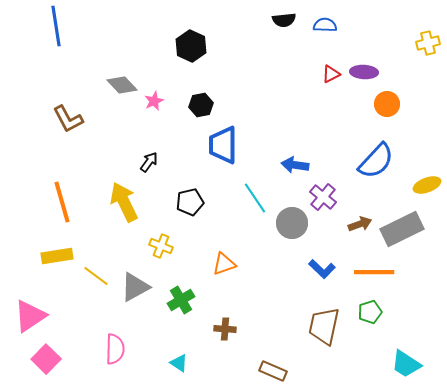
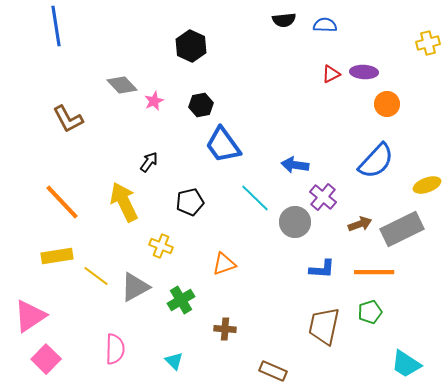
blue trapezoid at (223, 145): rotated 36 degrees counterclockwise
cyan line at (255, 198): rotated 12 degrees counterclockwise
orange line at (62, 202): rotated 27 degrees counterclockwise
gray circle at (292, 223): moved 3 px right, 1 px up
blue L-shape at (322, 269): rotated 40 degrees counterclockwise
cyan triangle at (179, 363): moved 5 px left, 2 px up; rotated 12 degrees clockwise
